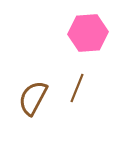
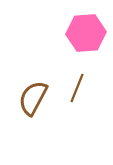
pink hexagon: moved 2 px left
